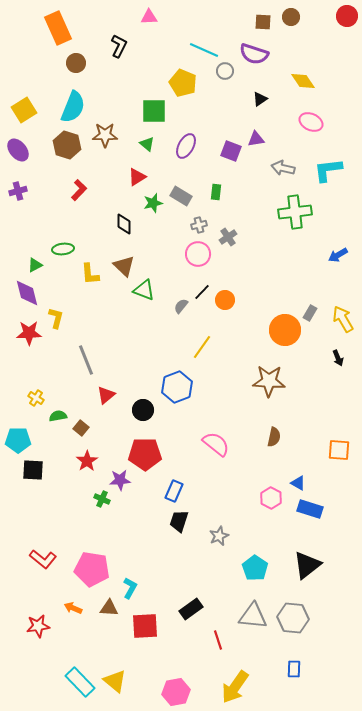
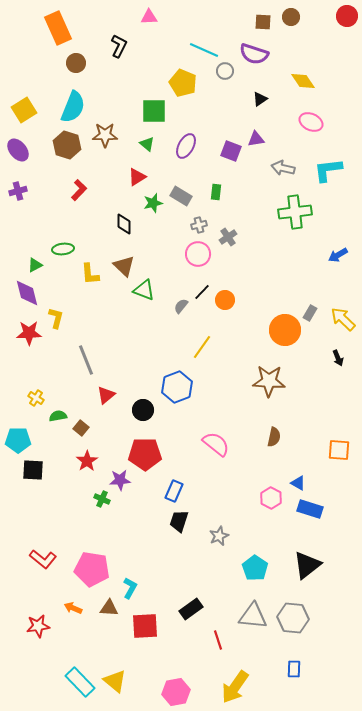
yellow arrow at (343, 319): rotated 16 degrees counterclockwise
